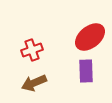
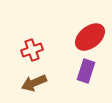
purple rectangle: rotated 20 degrees clockwise
